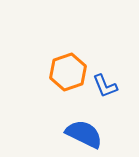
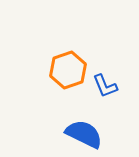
orange hexagon: moved 2 px up
